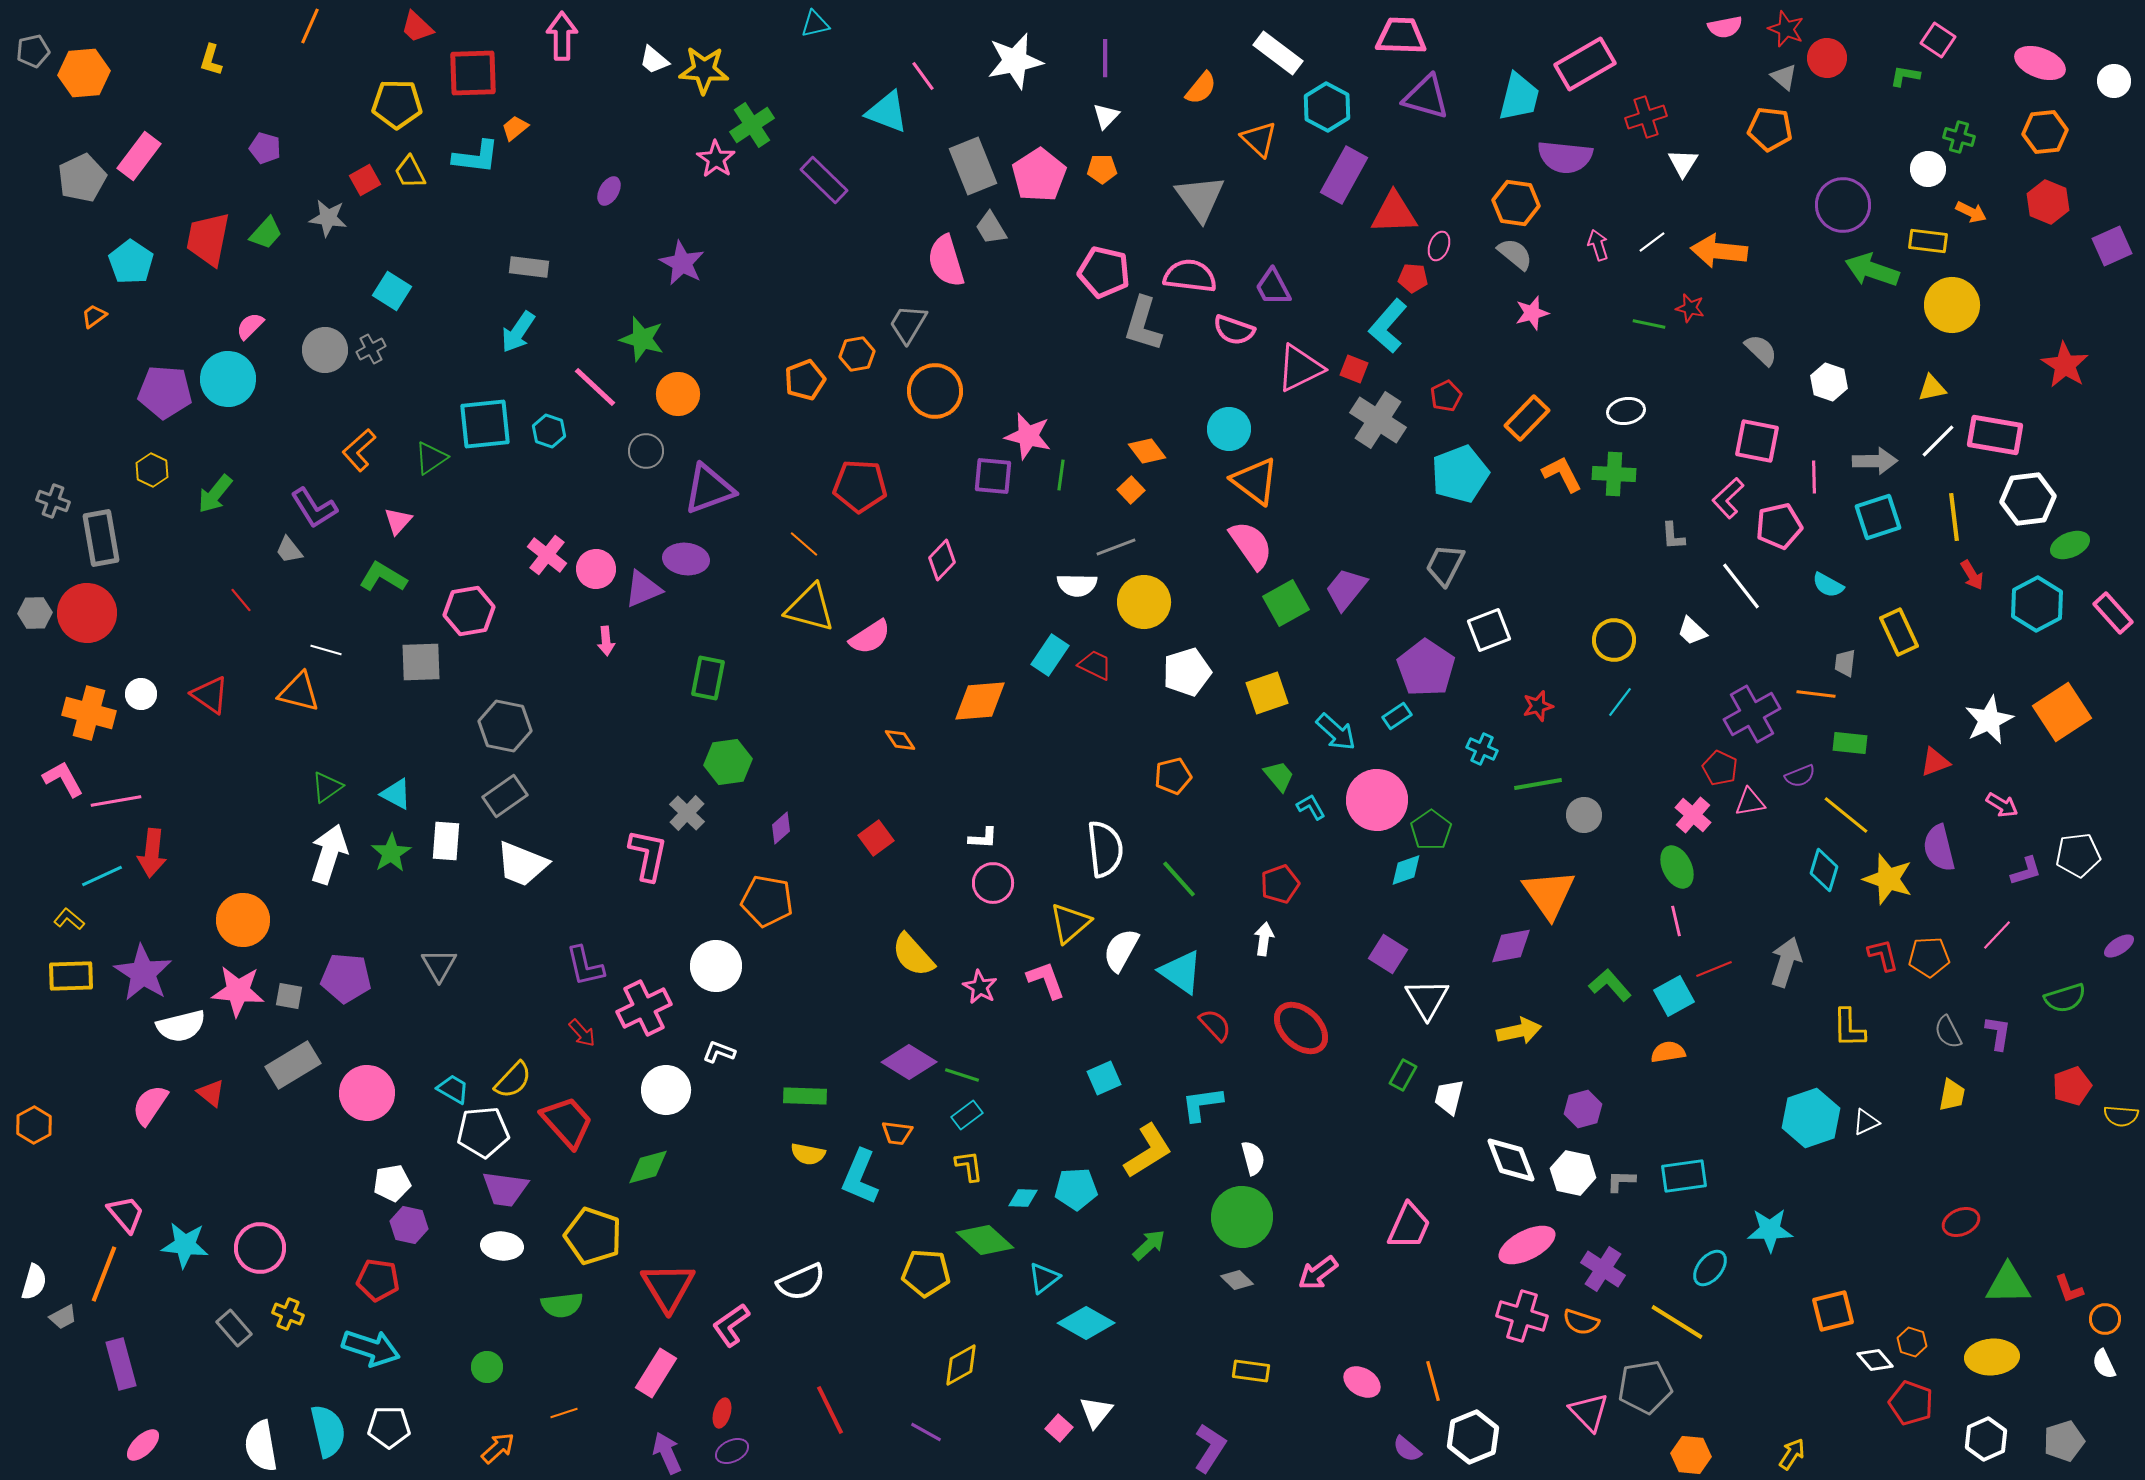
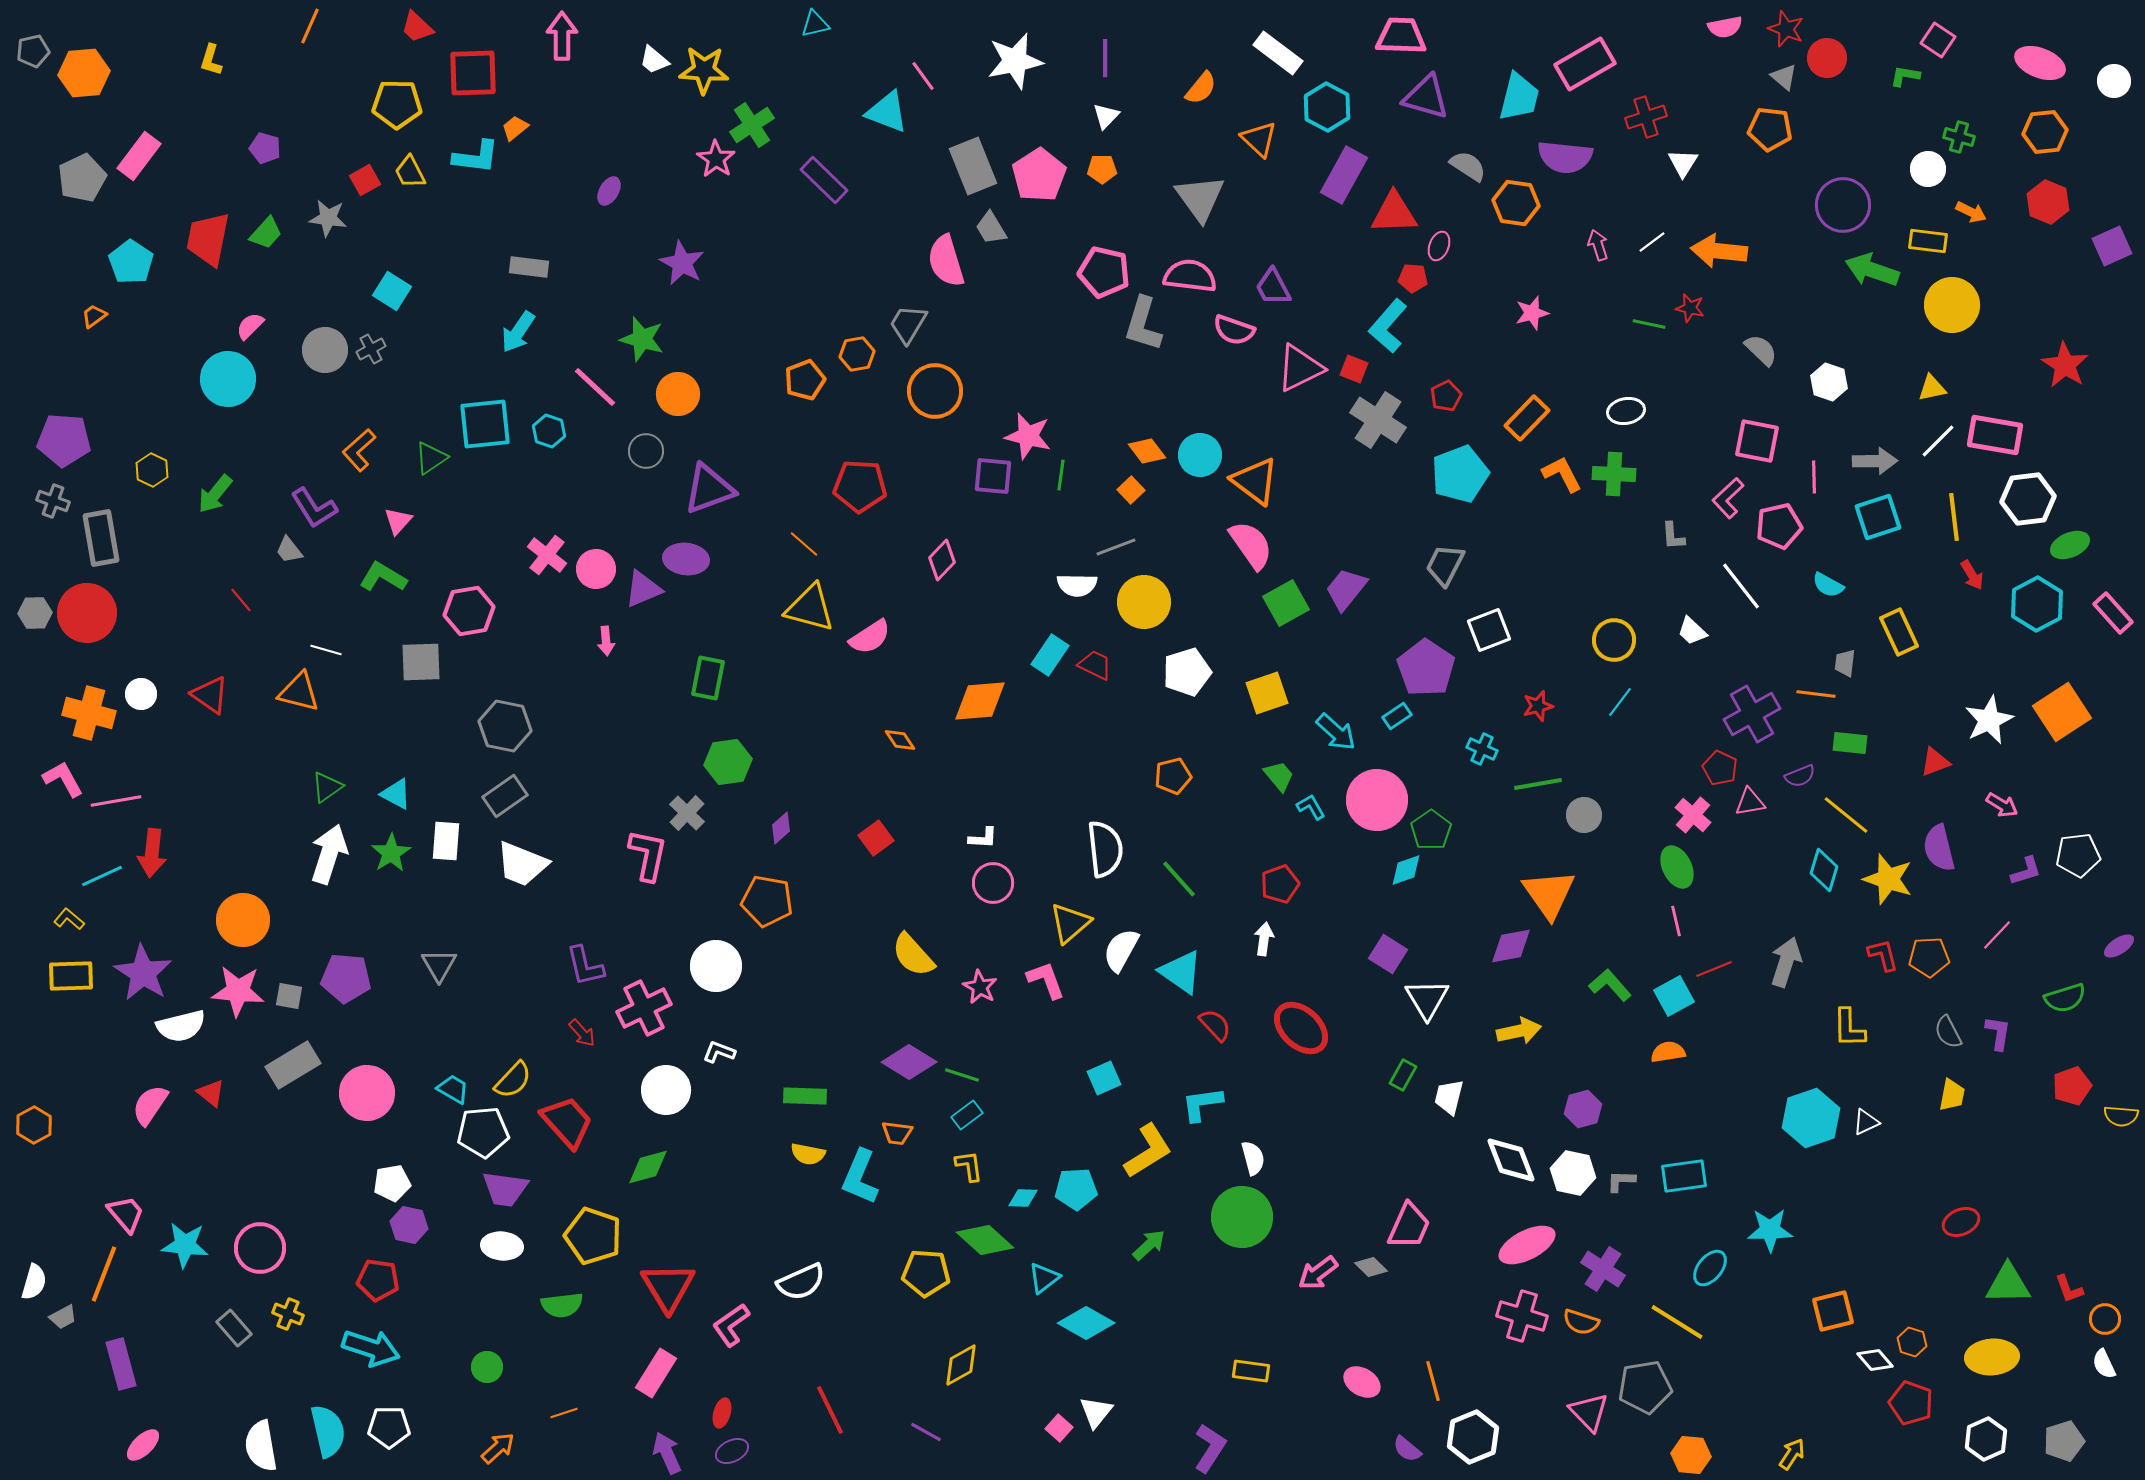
gray semicircle at (1515, 254): moved 47 px left, 88 px up; rotated 6 degrees counterclockwise
purple pentagon at (165, 392): moved 101 px left, 48 px down
cyan circle at (1229, 429): moved 29 px left, 26 px down
gray diamond at (1237, 1280): moved 134 px right, 13 px up
